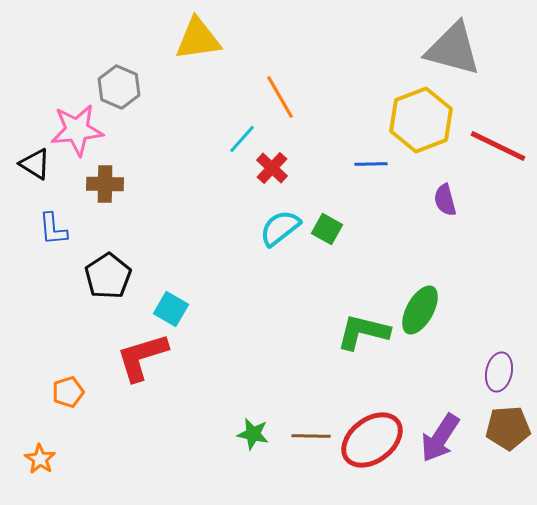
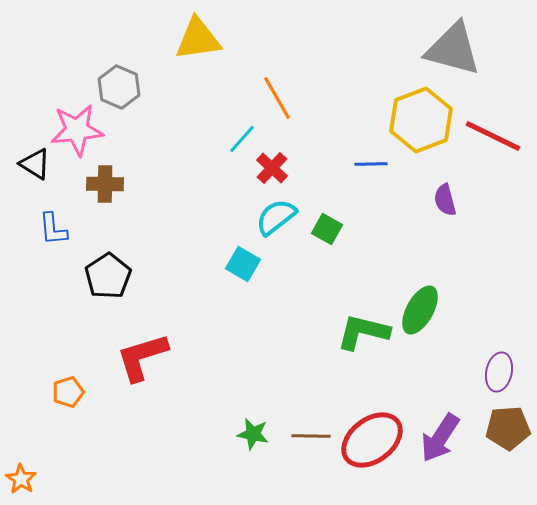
orange line: moved 3 px left, 1 px down
red line: moved 5 px left, 10 px up
cyan semicircle: moved 4 px left, 11 px up
cyan square: moved 72 px right, 45 px up
orange star: moved 19 px left, 20 px down
